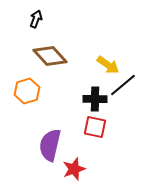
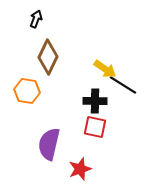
brown diamond: moved 2 px left, 1 px down; rotated 68 degrees clockwise
yellow arrow: moved 3 px left, 4 px down
black line: rotated 72 degrees clockwise
orange hexagon: rotated 25 degrees clockwise
black cross: moved 2 px down
purple semicircle: moved 1 px left, 1 px up
red star: moved 6 px right
